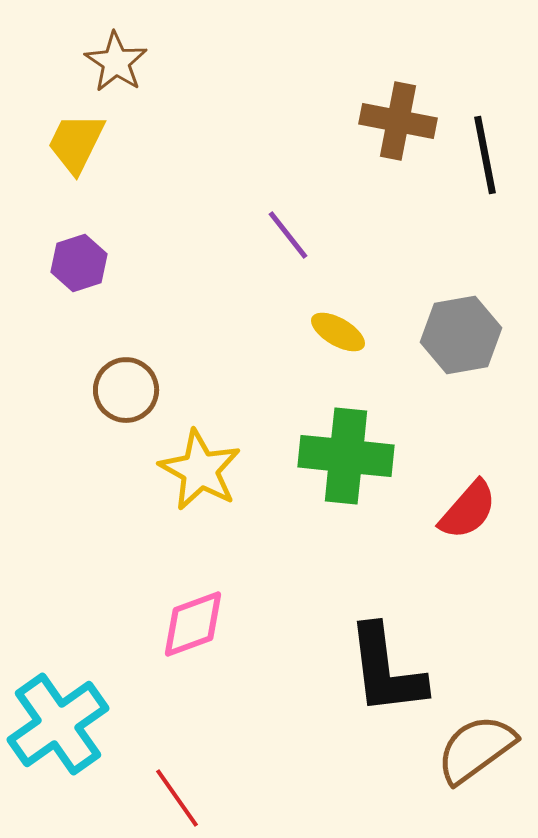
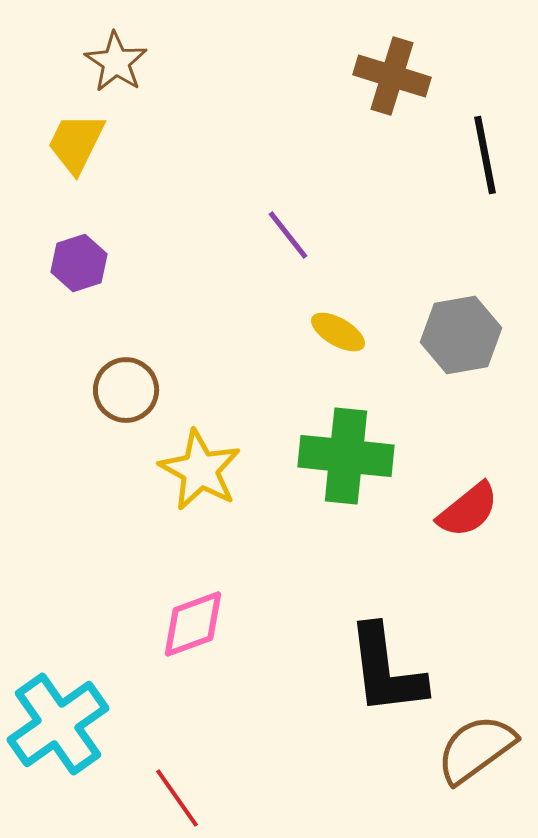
brown cross: moved 6 px left, 45 px up; rotated 6 degrees clockwise
red semicircle: rotated 10 degrees clockwise
